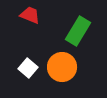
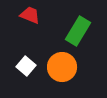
white square: moved 2 px left, 2 px up
